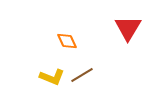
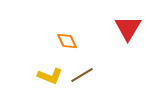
yellow L-shape: moved 2 px left, 1 px up
